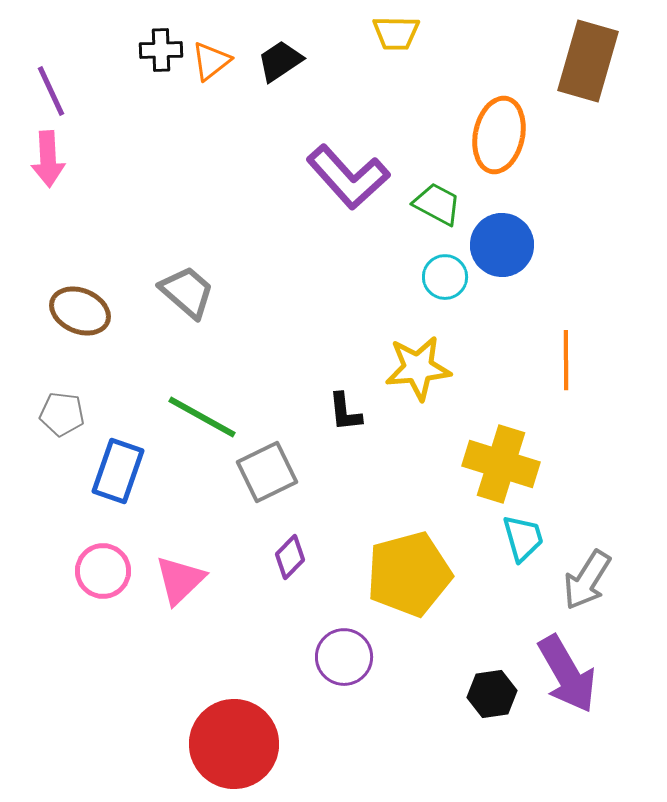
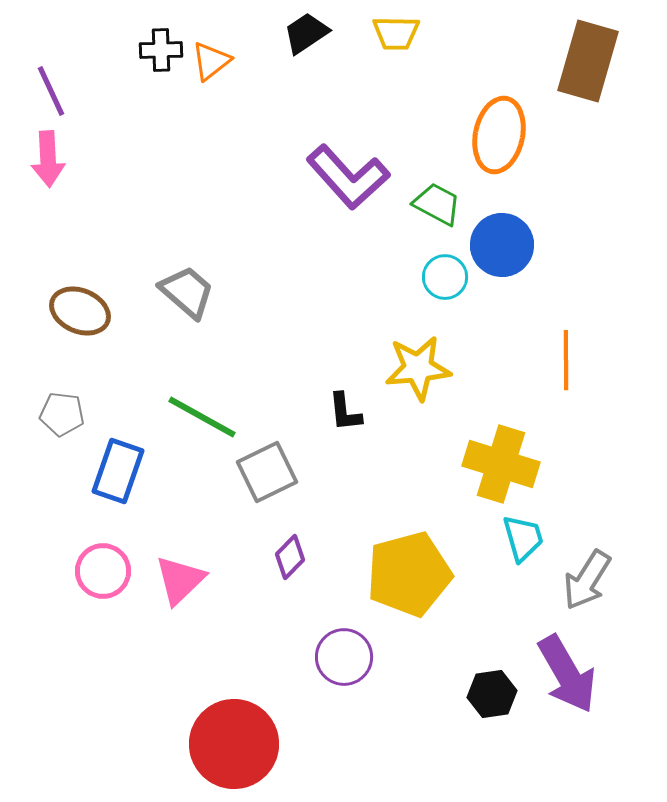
black trapezoid: moved 26 px right, 28 px up
